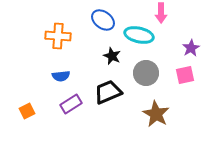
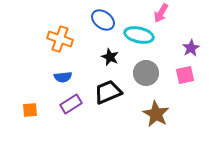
pink arrow: rotated 30 degrees clockwise
orange cross: moved 2 px right, 3 px down; rotated 15 degrees clockwise
black star: moved 2 px left, 1 px down
blue semicircle: moved 2 px right, 1 px down
orange square: moved 3 px right, 1 px up; rotated 21 degrees clockwise
